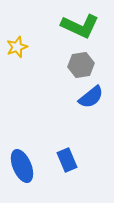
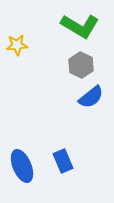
green L-shape: rotated 6 degrees clockwise
yellow star: moved 2 px up; rotated 15 degrees clockwise
gray hexagon: rotated 25 degrees counterclockwise
blue rectangle: moved 4 px left, 1 px down
